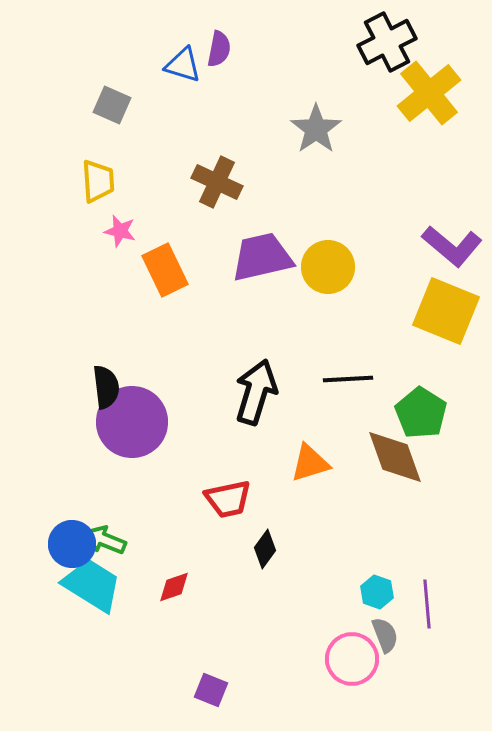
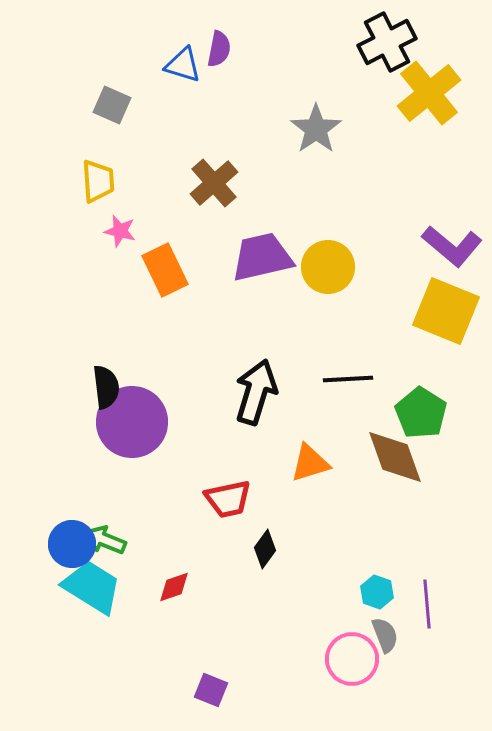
brown cross: moved 3 px left, 1 px down; rotated 24 degrees clockwise
cyan trapezoid: moved 2 px down
